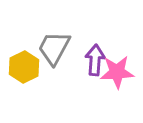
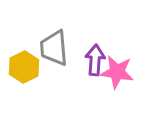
gray trapezoid: rotated 33 degrees counterclockwise
pink star: rotated 12 degrees clockwise
